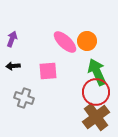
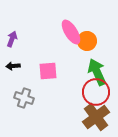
pink ellipse: moved 6 px right, 10 px up; rotated 15 degrees clockwise
